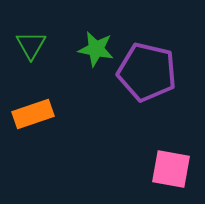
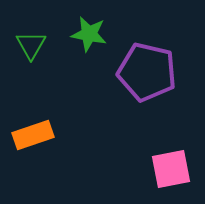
green star: moved 7 px left, 15 px up
orange rectangle: moved 21 px down
pink square: rotated 21 degrees counterclockwise
